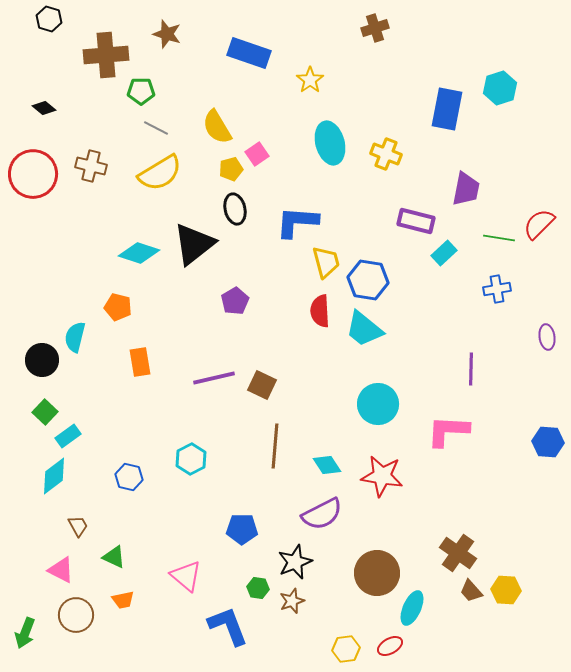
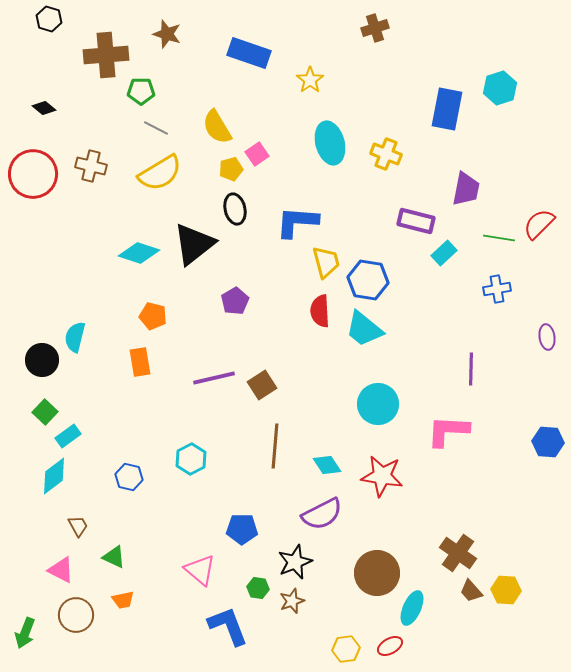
orange pentagon at (118, 307): moved 35 px right, 9 px down
brown square at (262, 385): rotated 32 degrees clockwise
pink triangle at (186, 576): moved 14 px right, 6 px up
